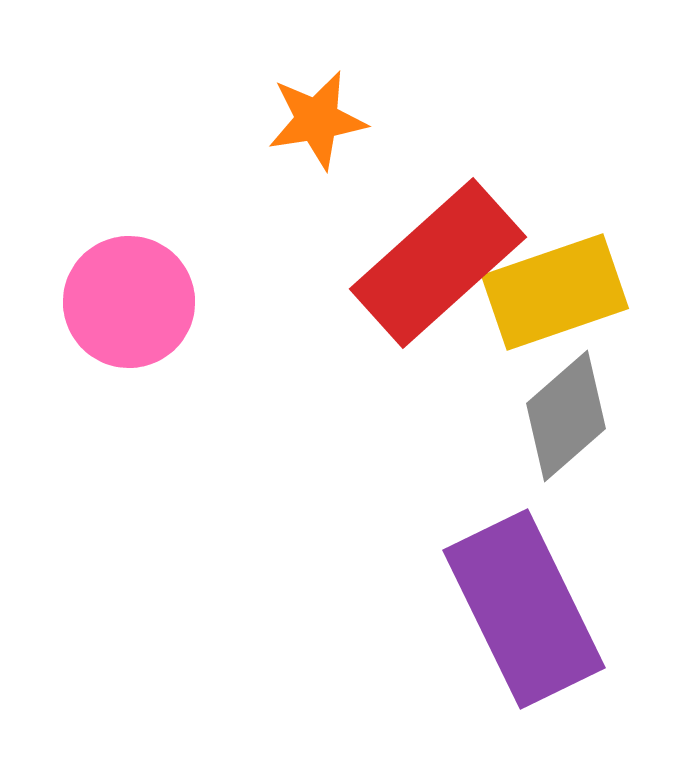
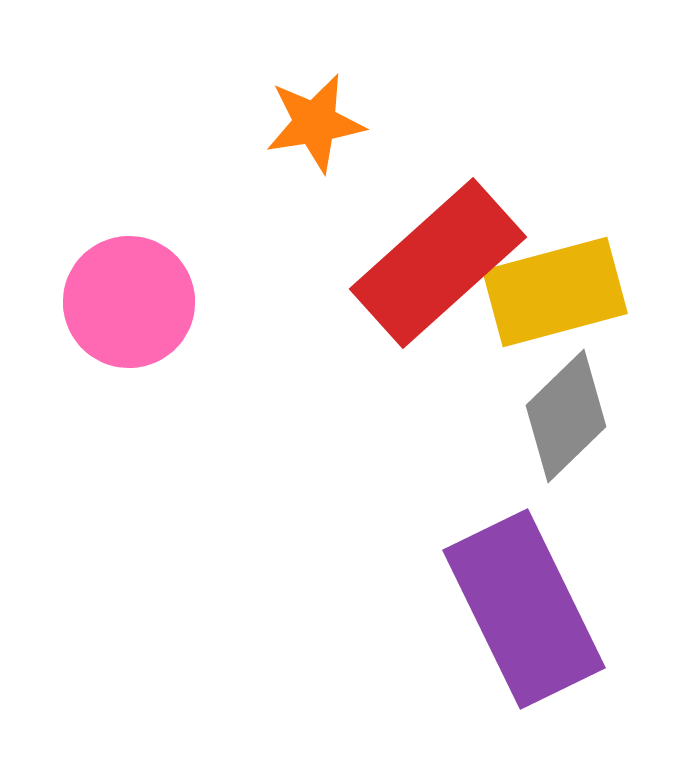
orange star: moved 2 px left, 3 px down
yellow rectangle: rotated 4 degrees clockwise
gray diamond: rotated 3 degrees counterclockwise
